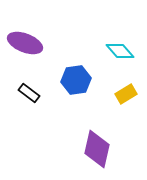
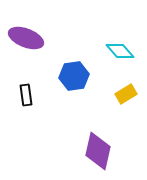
purple ellipse: moved 1 px right, 5 px up
blue hexagon: moved 2 px left, 4 px up
black rectangle: moved 3 px left, 2 px down; rotated 45 degrees clockwise
purple diamond: moved 1 px right, 2 px down
